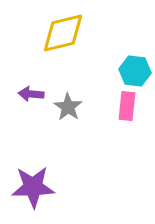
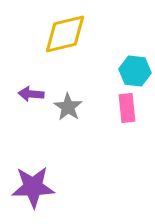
yellow diamond: moved 2 px right, 1 px down
pink rectangle: moved 2 px down; rotated 12 degrees counterclockwise
